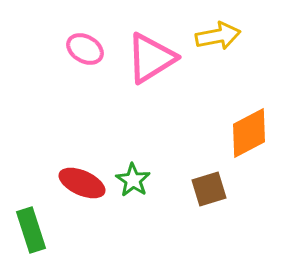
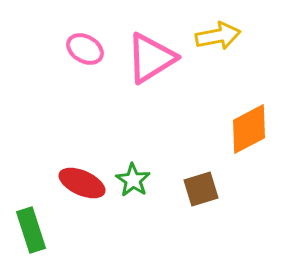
orange diamond: moved 4 px up
brown square: moved 8 px left
